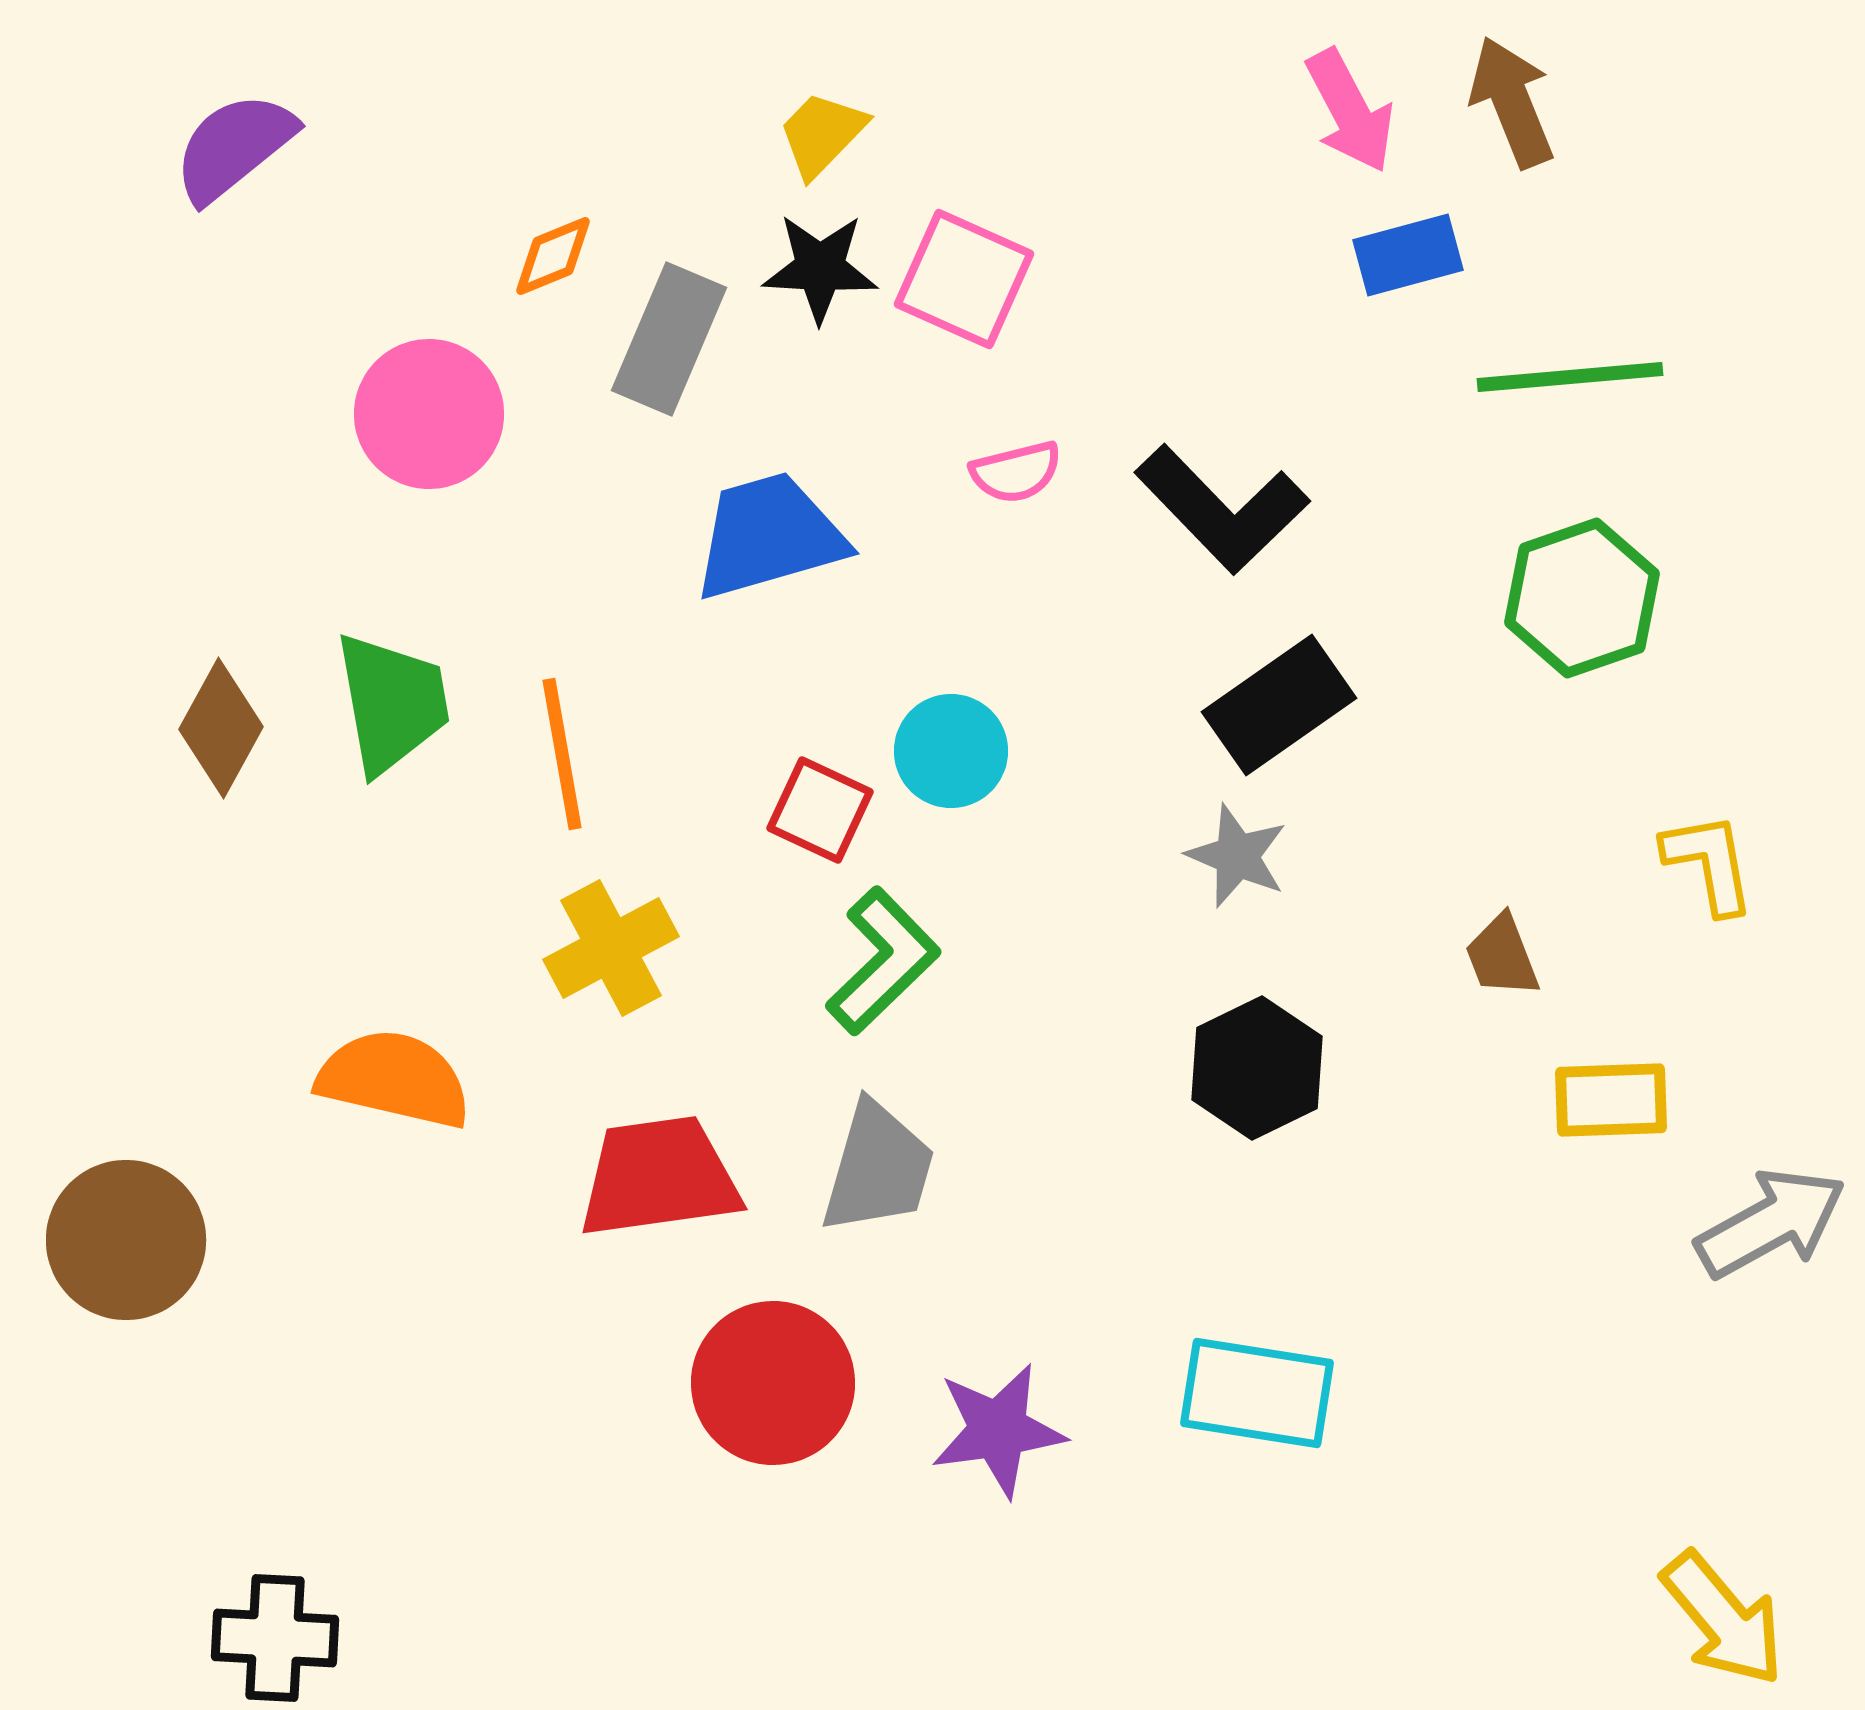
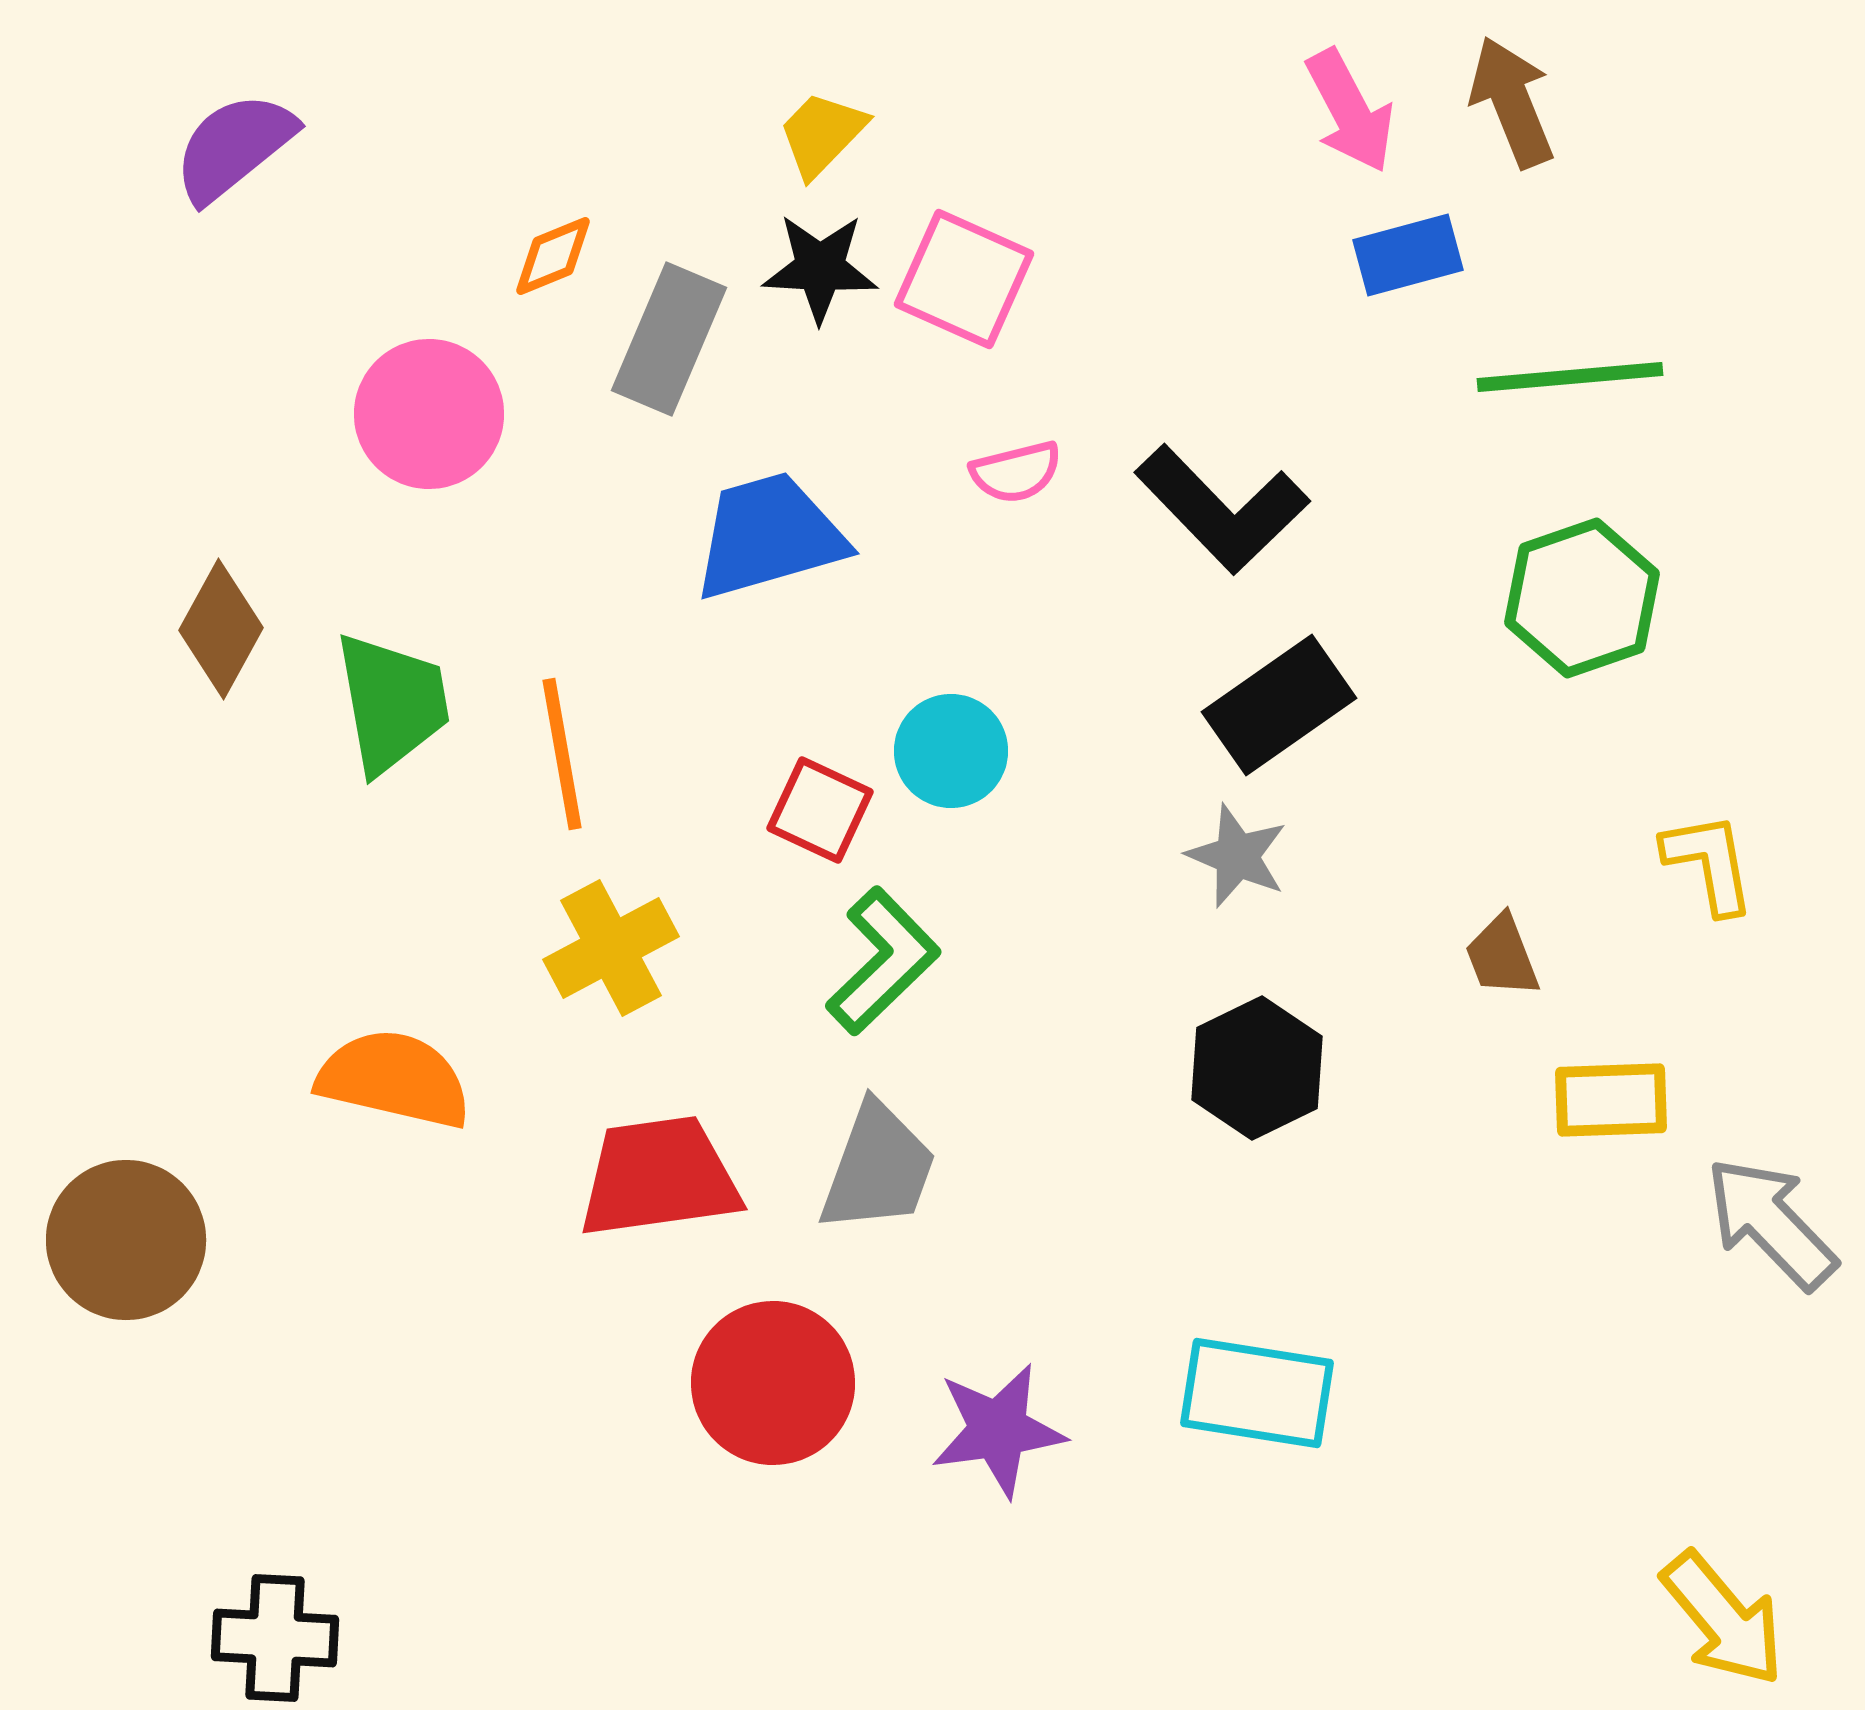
brown diamond: moved 99 px up
gray trapezoid: rotated 4 degrees clockwise
gray arrow: rotated 105 degrees counterclockwise
